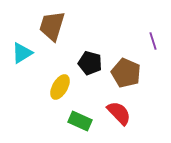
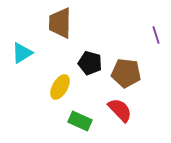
brown trapezoid: moved 8 px right, 3 px up; rotated 16 degrees counterclockwise
purple line: moved 3 px right, 6 px up
brown pentagon: rotated 16 degrees counterclockwise
red semicircle: moved 1 px right, 3 px up
